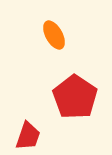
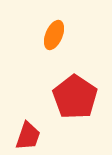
orange ellipse: rotated 52 degrees clockwise
